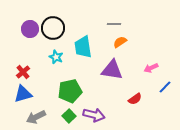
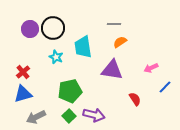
red semicircle: rotated 88 degrees counterclockwise
